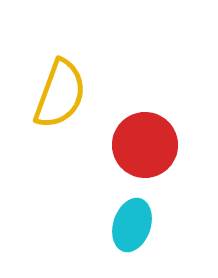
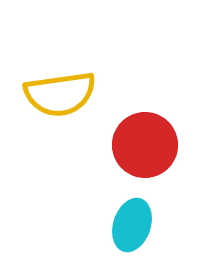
yellow semicircle: rotated 62 degrees clockwise
